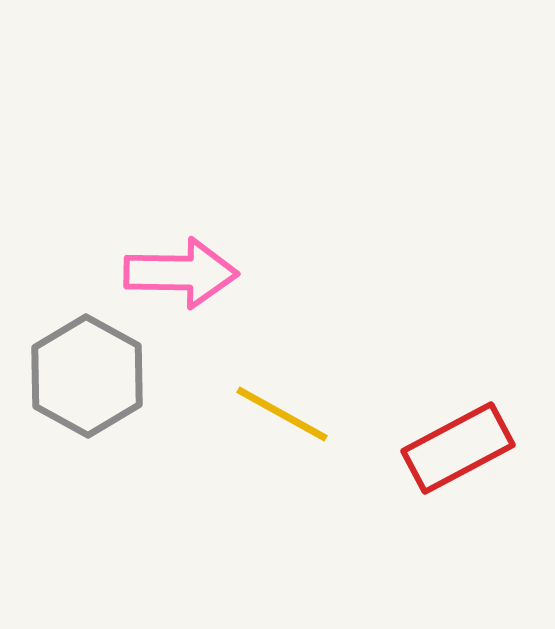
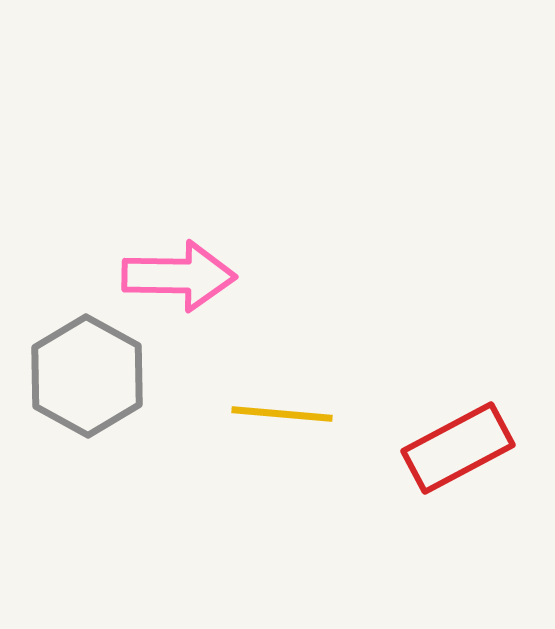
pink arrow: moved 2 px left, 3 px down
yellow line: rotated 24 degrees counterclockwise
